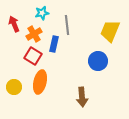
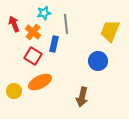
cyan star: moved 2 px right
gray line: moved 1 px left, 1 px up
orange cross: moved 1 px left, 2 px up; rotated 21 degrees counterclockwise
orange ellipse: rotated 50 degrees clockwise
yellow circle: moved 4 px down
brown arrow: rotated 18 degrees clockwise
